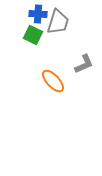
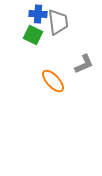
gray trapezoid: rotated 24 degrees counterclockwise
